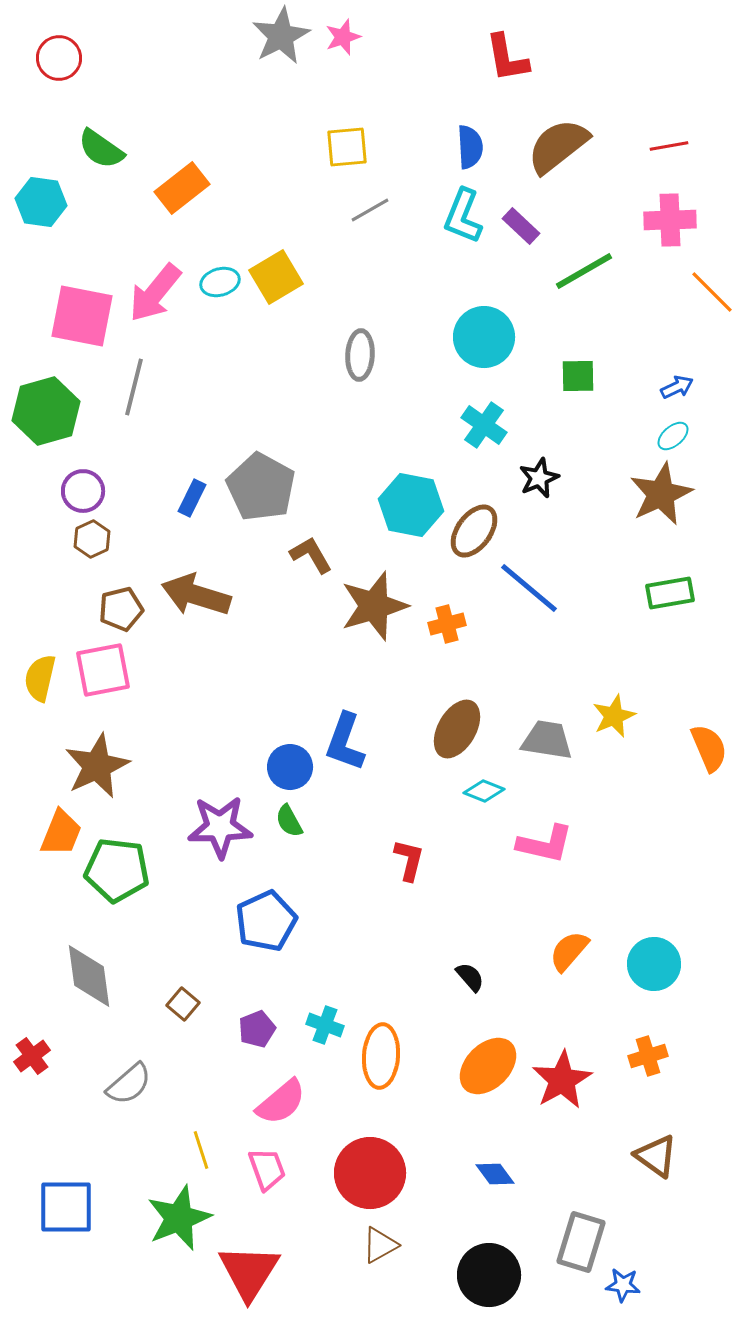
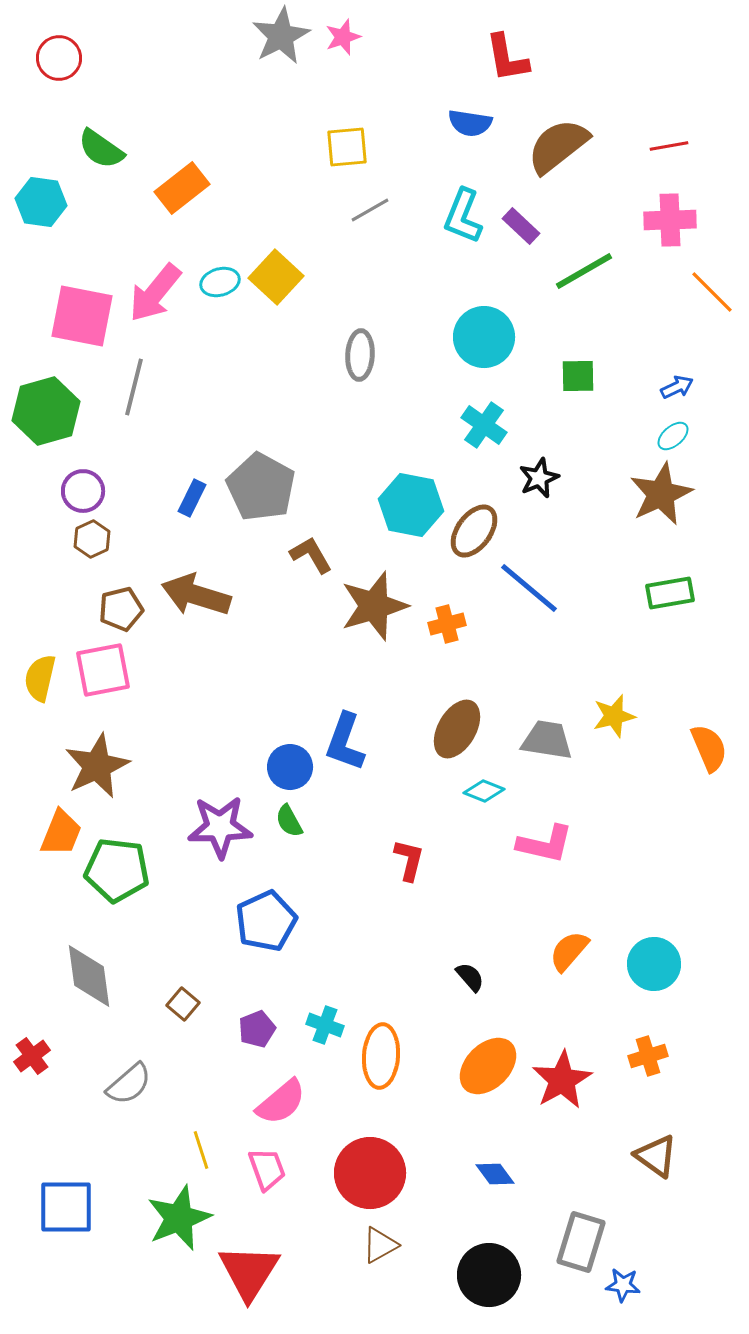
blue semicircle at (470, 147): moved 24 px up; rotated 102 degrees clockwise
yellow square at (276, 277): rotated 16 degrees counterclockwise
yellow star at (614, 716): rotated 9 degrees clockwise
